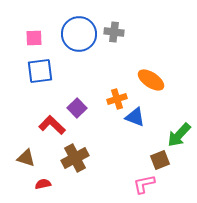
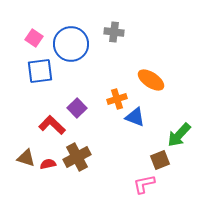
blue circle: moved 8 px left, 10 px down
pink square: rotated 36 degrees clockwise
brown cross: moved 2 px right, 1 px up
red semicircle: moved 5 px right, 20 px up
